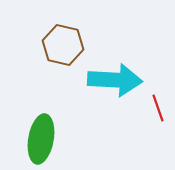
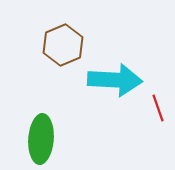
brown hexagon: rotated 24 degrees clockwise
green ellipse: rotated 6 degrees counterclockwise
